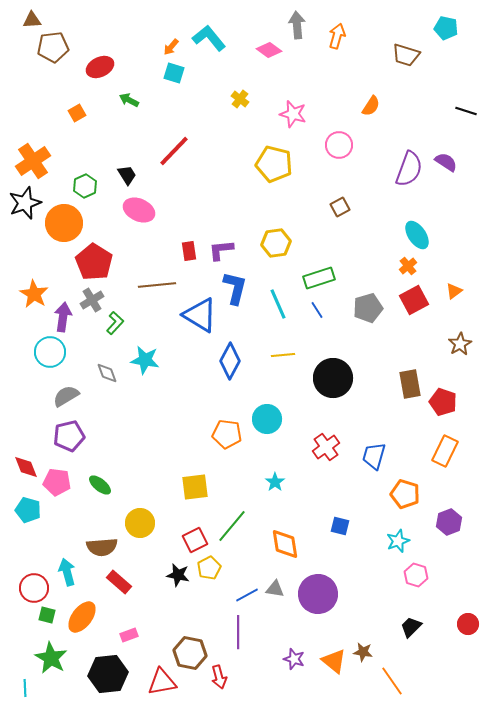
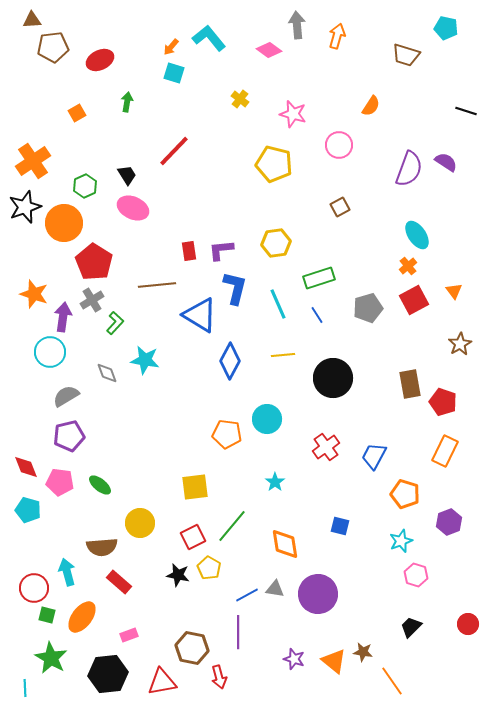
red ellipse at (100, 67): moved 7 px up
green arrow at (129, 100): moved 2 px left, 2 px down; rotated 72 degrees clockwise
black star at (25, 203): moved 4 px down
pink ellipse at (139, 210): moved 6 px left, 2 px up
orange triangle at (454, 291): rotated 30 degrees counterclockwise
orange star at (34, 294): rotated 12 degrees counterclockwise
blue line at (317, 310): moved 5 px down
blue trapezoid at (374, 456): rotated 12 degrees clockwise
pink pentagon at (57, 482): moved 3 px right
red square at (195, 540): moved 2 px left, 3 px up
cyan star at (398, 541): moved 3 px right
yellow pentagon at (209, 568): rotated 15 degrees counterclockwise
brown hexagon at (190, 653): moved 2 px right, 5 px up
